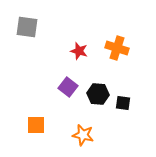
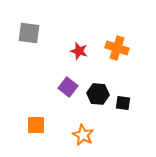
gray square: moved 2 px right, 6 px down
orange star: rotated 15 degrees clockwise
